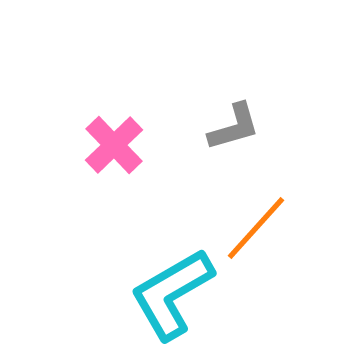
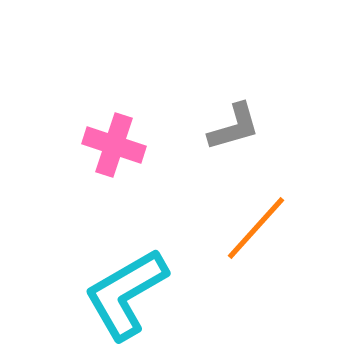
pink cross: rotated 28 degrees counterclockwise
cyan L-shape: moved 46 px left
